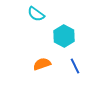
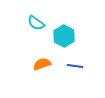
cyan semicircle: moved 9 px down
blue line: rotated 56 degrees counterclockwise
